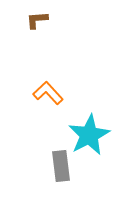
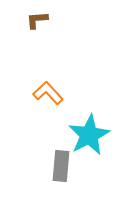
gray rectangle: rotated 12 degrees clockwise
